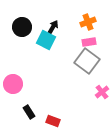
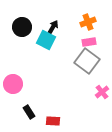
red rectangle: rotated 16 degrees counterclockwise
